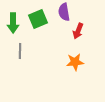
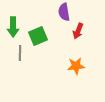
green square: moved 17 px down
green arrow: moved 4 px down
gray line: moved 2 px down
orange star: moved 1 px right, 4 px down
